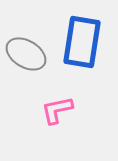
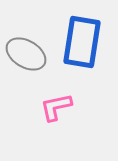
pink L-shape: moved 1 px left, 3 px up
